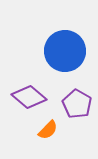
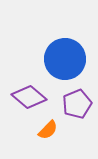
blue circle: moved 8 px down
purple pentagon: rotated 20 degrees clockwise
